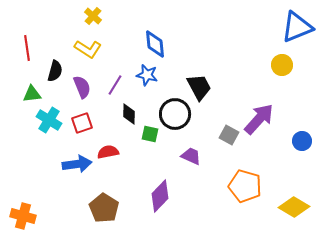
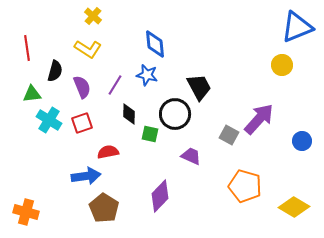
blue arrow: moved 9 px right, 12 px down
orange cross: moved 3 px right, 4 px up
